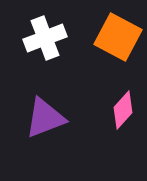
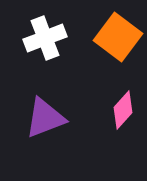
orange square: rotated 9 degrees clockwise
